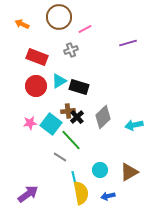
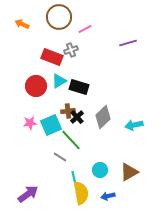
red rectangle: moved 15 px right
cyan square: moved 1 px down; rotated 30 degrees clockwise
